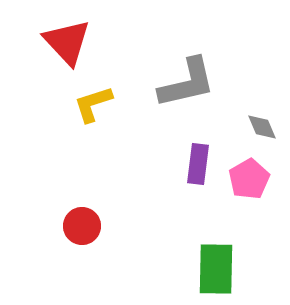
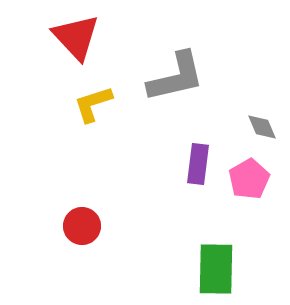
red triangle: moved 9 px right, 5 px up
gray L-shape: moved 11 px left, 6 px up
